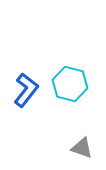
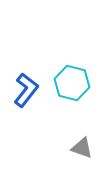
cyan hexagon: moved 2 px right, 1 px up
